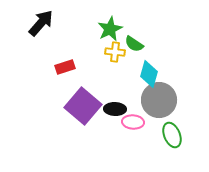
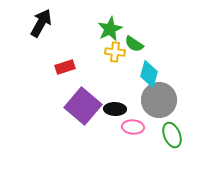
black arrow: rotated 12 degrees counterclockwise
pink ellipse: moved 5 px down
